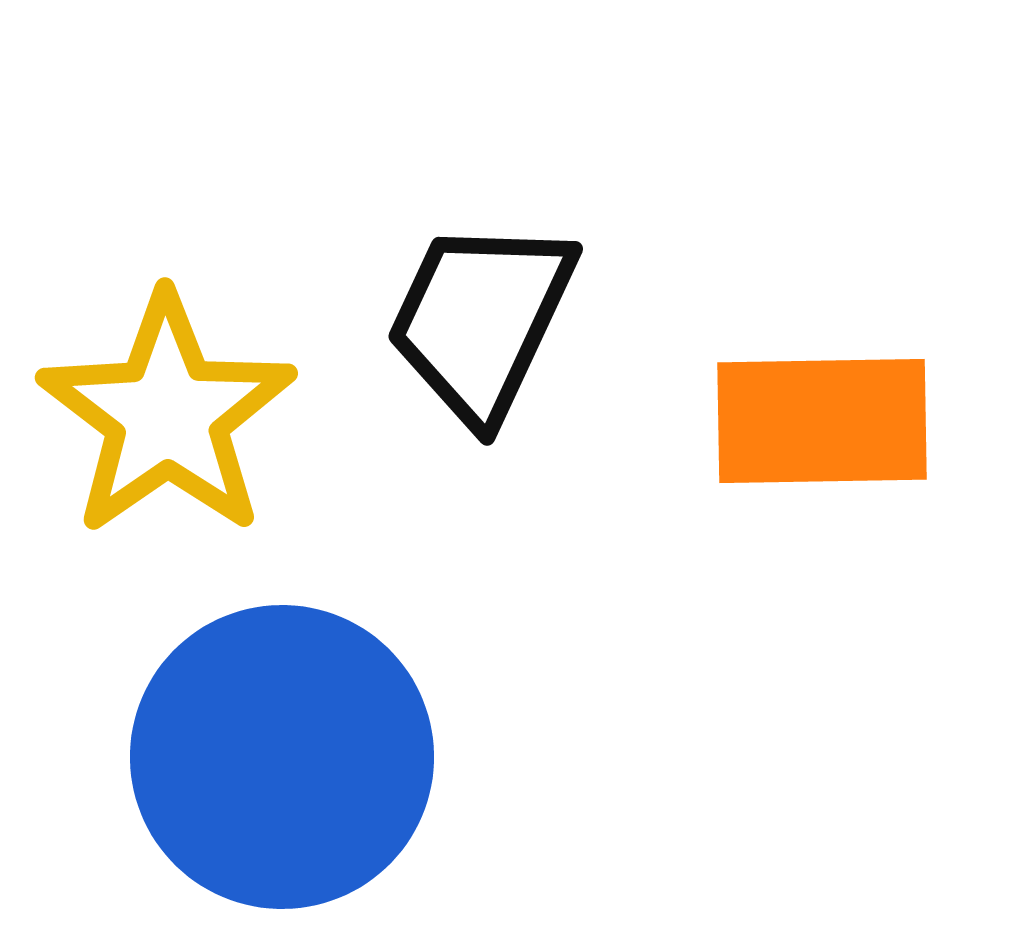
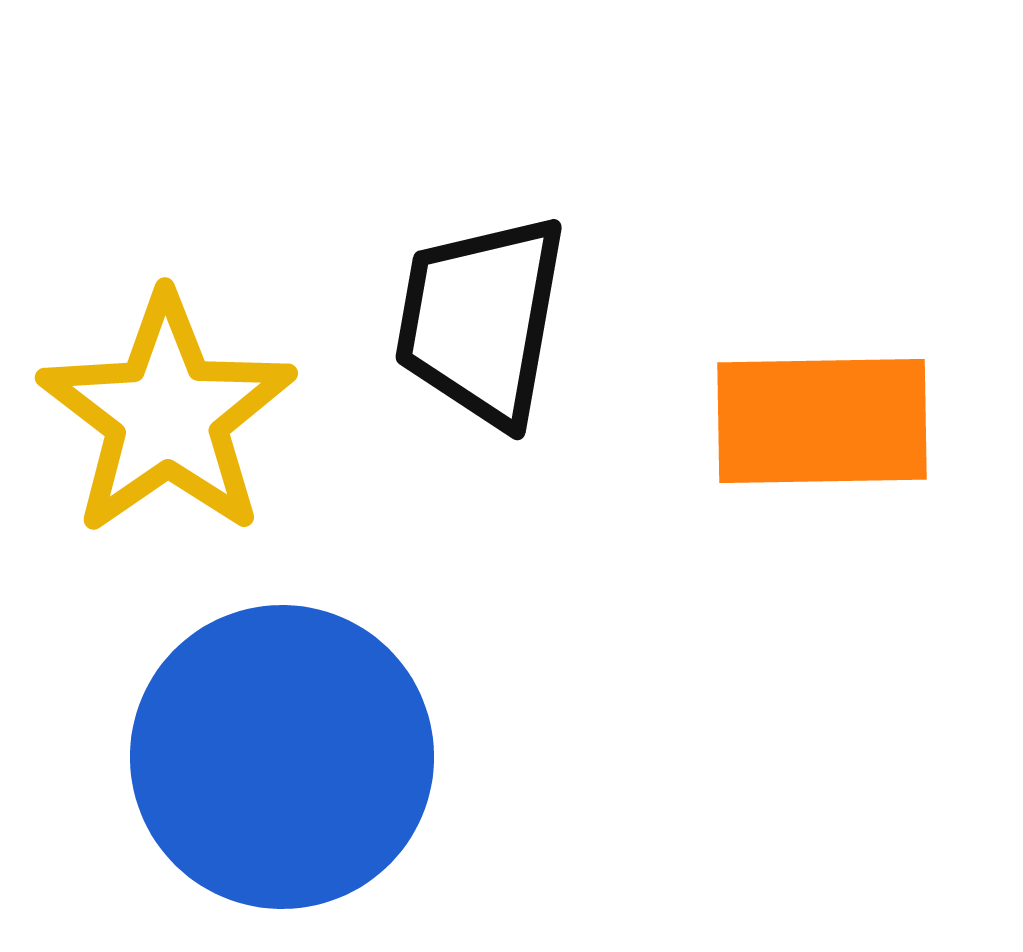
black trapezoid: rotated 15 degrees counterclockwise
